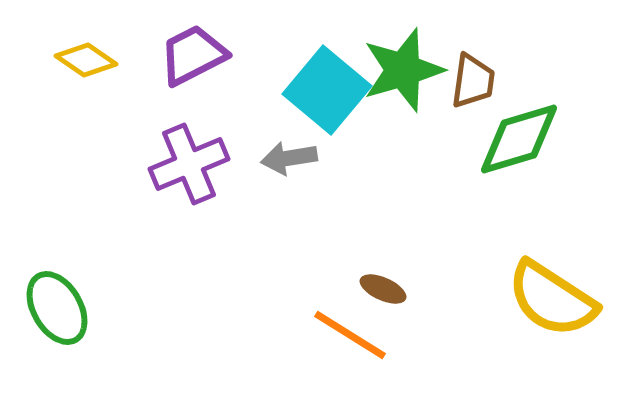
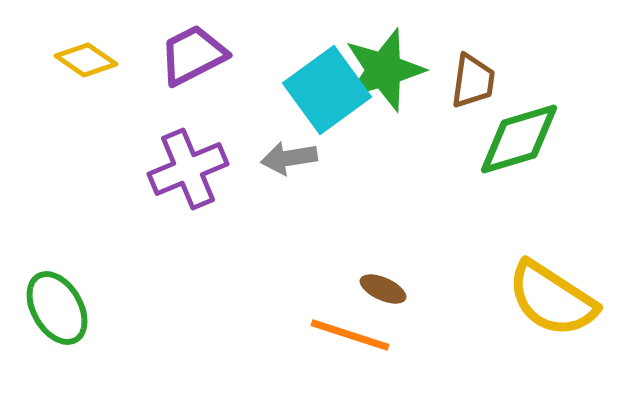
green star: moved 19 px left
cyan square: rotated 14 degrees clockwise
purple cross: moved 1 px left, 5 px down
orange line: rotated 14 degrees counterclockwise
